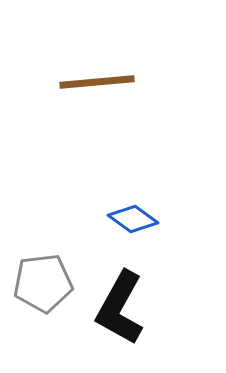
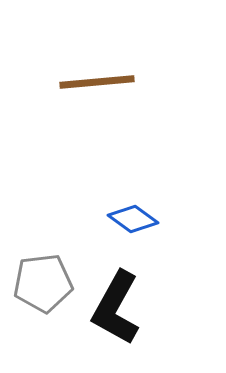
black L-shape: moved 4 px left
